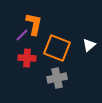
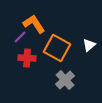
orange L-shape: rotated 45 degrees counterclockwise
purple line: moved 2 px left, 2 px down
orange square: rotated 8 degrees clockwise
gray cross: moved 8 px right, 2 px down; rotated 30 degrees counterclockwise
